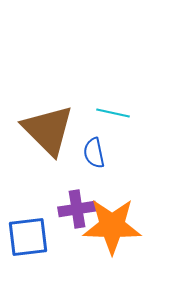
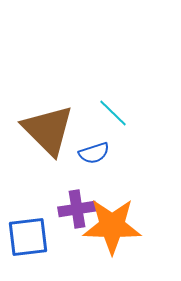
cyan line: rotated 32 degrees clockwise
blue semicircle: rotated 96 degrees counterclockwise
